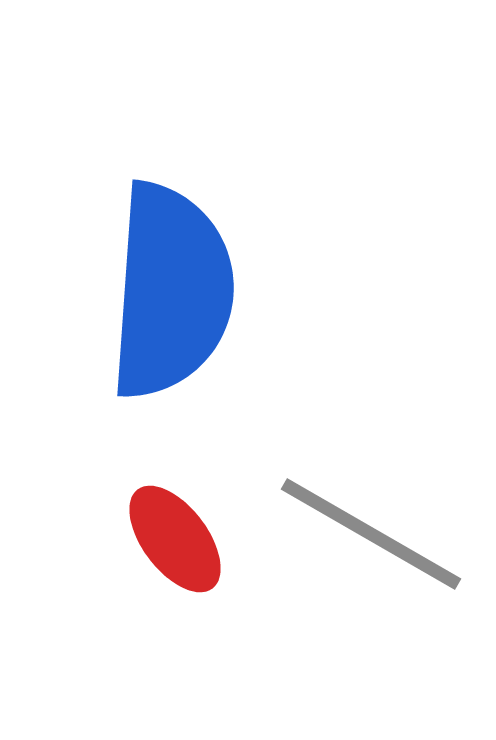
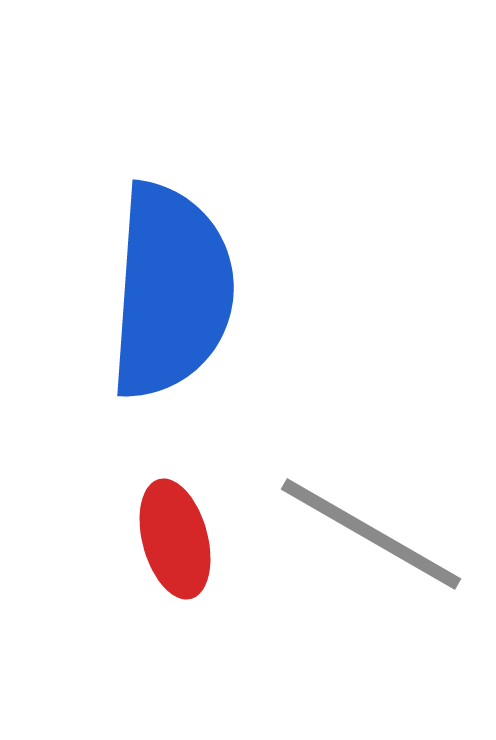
red ellipse: rotated 22 degrees clockwise
